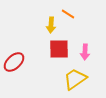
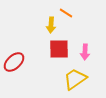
orange line: moved 2 px left, 1 px up
